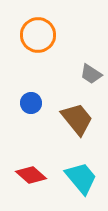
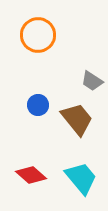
gray trapezoid: moved 1 px right, 7 px down
blue circle: moved 7 px right, 2 px down
